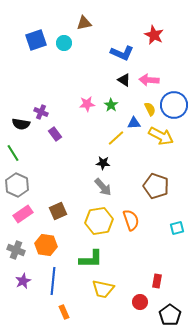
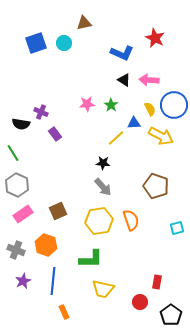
red star: moved 1 px right, 3 px down
blue square: moved 3 px down
orange hexagon: rotated 10 degrees clockwise
red rectangle: moved 1 px down
black pentagon: moved 1 px right
